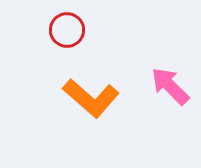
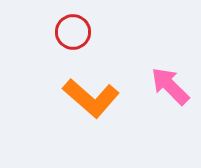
red circle: moved 6 px right, 2 px down
